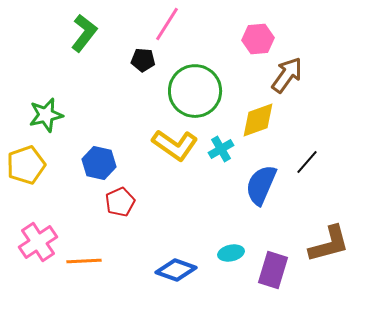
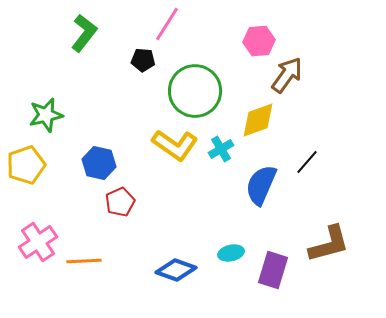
pink hexagon: moved 1 px right, 2 px down
